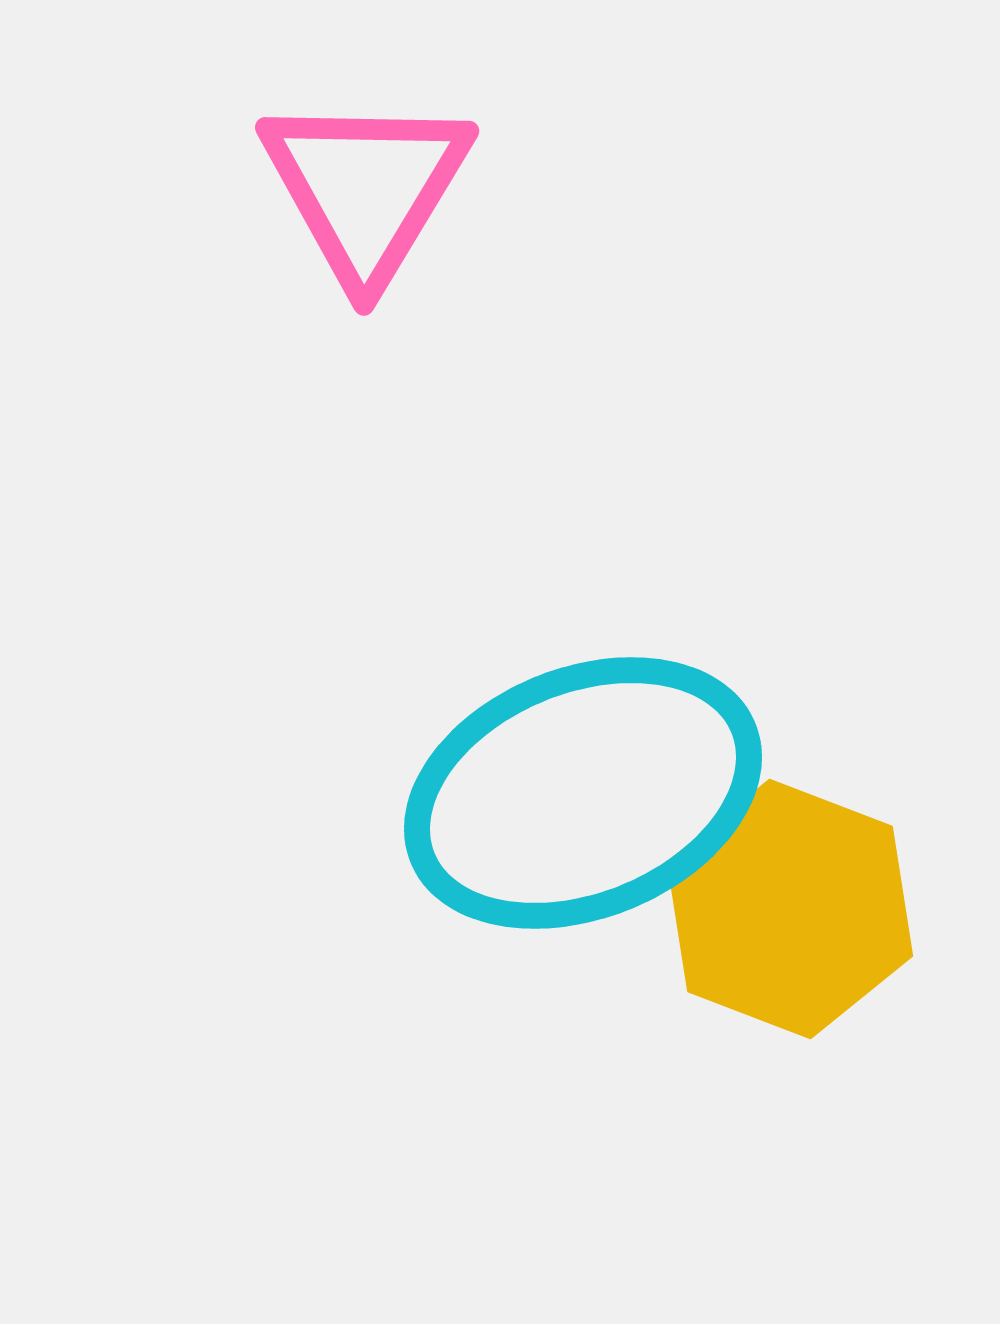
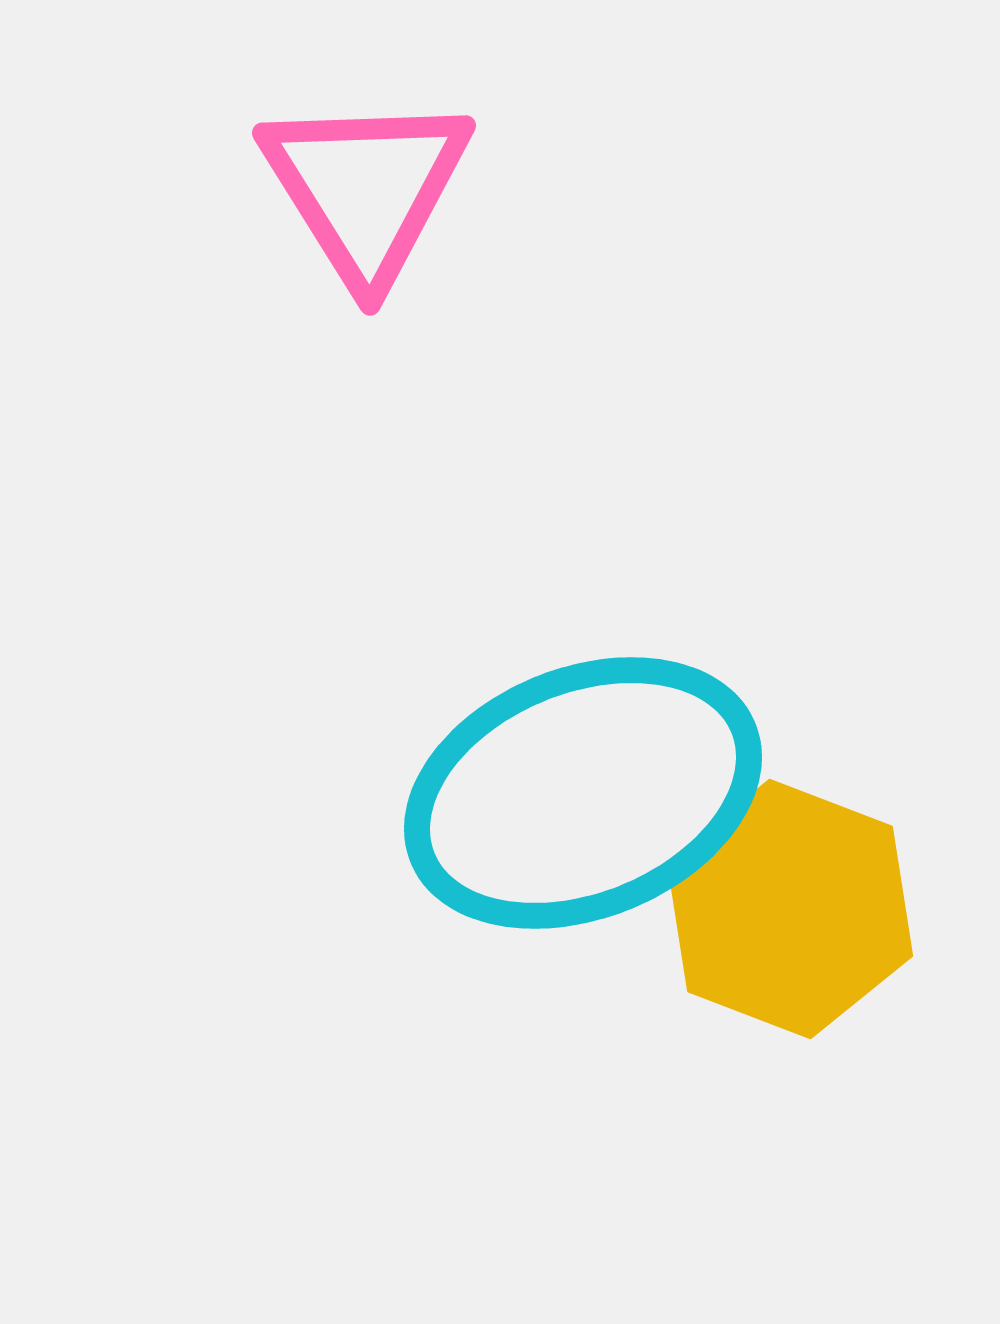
pink triangle: rotated 3 degrees counterclockwise
